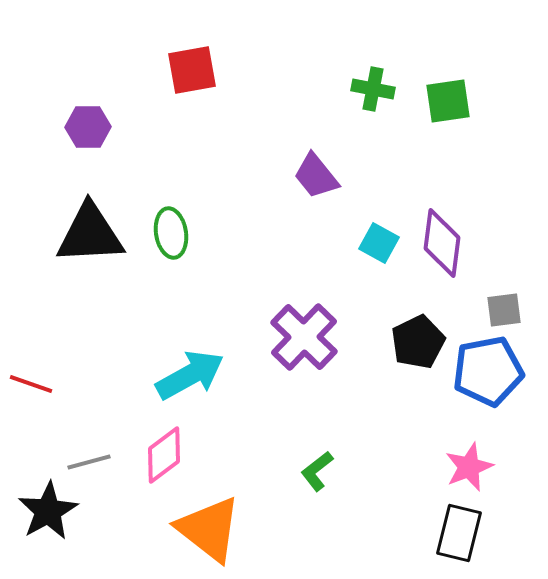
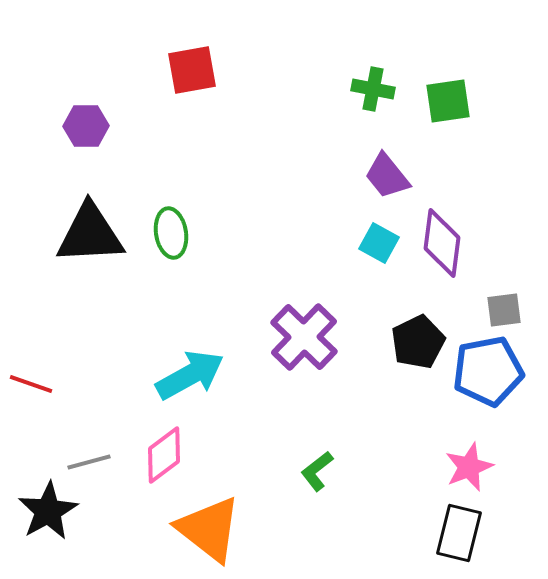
purple hexagon: moved 2 px left, 1 px up
purple trapezoid: moved 71 px right
